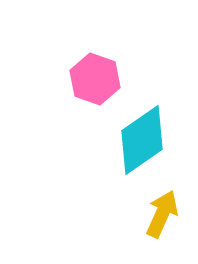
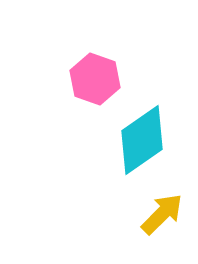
yellow arrow: rotated 21 degrees clockwise
